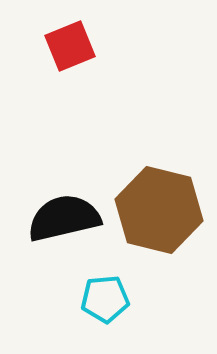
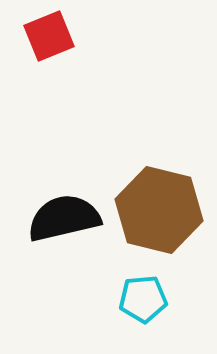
red square: moved 21 px left, 10 px up
cyan pentagon: moved 38 px right
